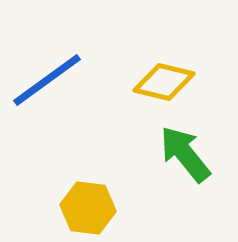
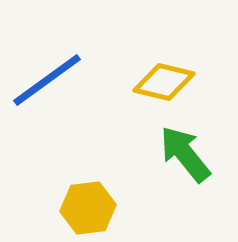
yellow hexagon: rotated 14 degrees counterclockwise
